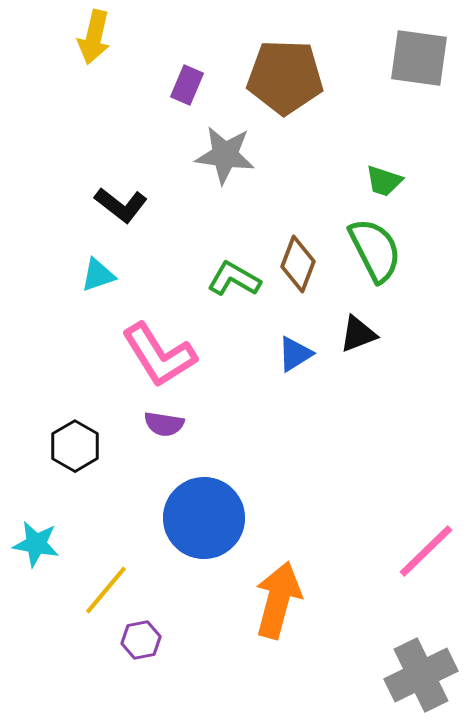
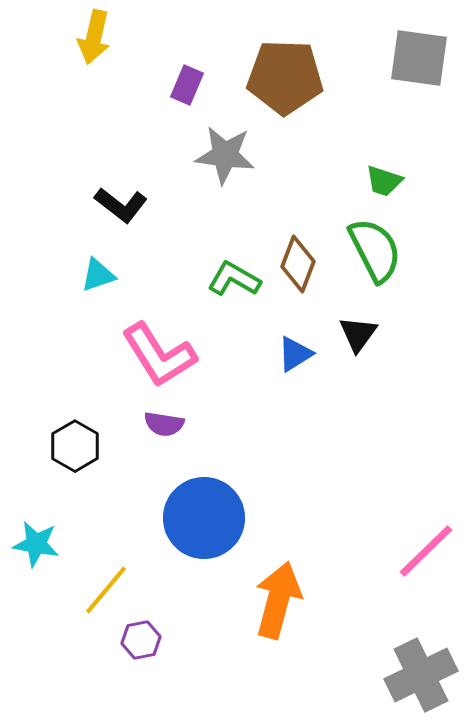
black triangle: rotated 33 degrees counterclockwise
